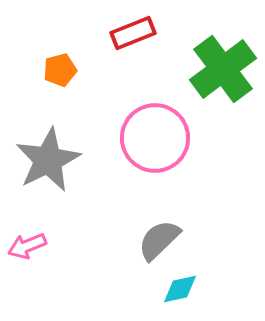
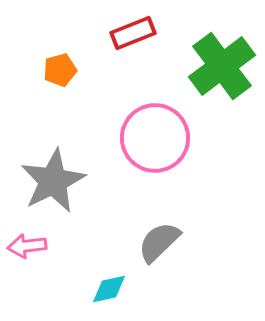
green cross: moved 1 px left, 3 px up
gray star: moved 5 px right, 21 px down
gray semicircle: moved 2 px down
pink arrow: rotated 15 degrees clockwise
cyan diamond: moved 71 px left
